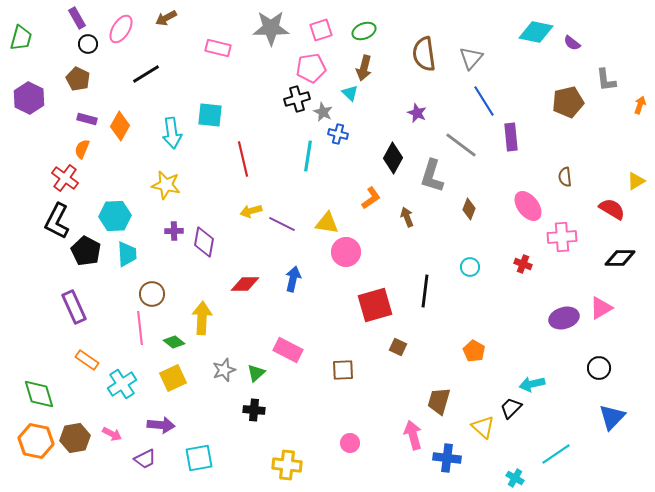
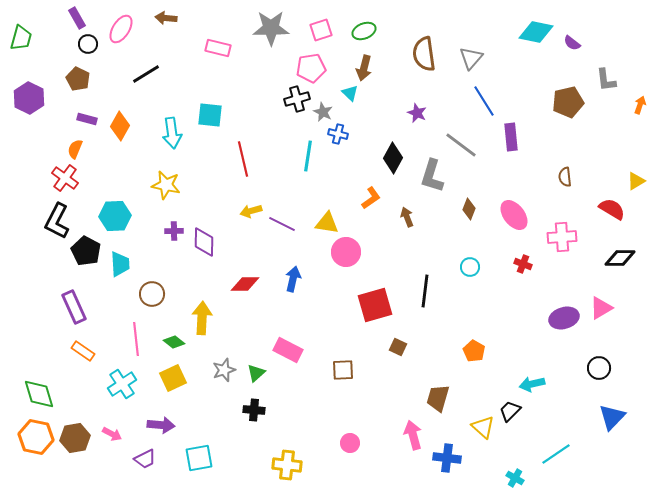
brown arrow at (166, 18): rotated 35 degrees clockwise
orange semicircle at (82, 149): moved 7 px left
pink ellipse at (528, 206): moved 14 px left, 9 px down
purple diamond at (204, 242): rotated 8 degrees counterclockwise
cyan trapezoid at (127, 254): moved 7 px left, 10 px down
pink line at (140, 328): moved 4 px left, 11 px down
orange rectangle at (87, 360): moved 4 px left, 9 px up
brown trapezoid at (439, 401): moved 1 px left, 3 px up
black trapezoid at (511, 408): moved 1 px left, 3 px down
orange hexagon at (36, 441): moved 4 px up
